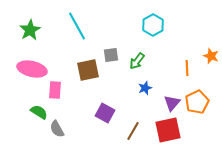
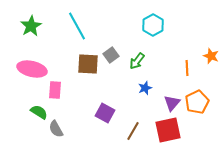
green star: moved 1 px right, 4 px up
gray square: rotated 28 degrees counterclockwise
brown square: moved 6 px up; rotated 15 degrees clockwise
gray semicircle: moved 1 px left
